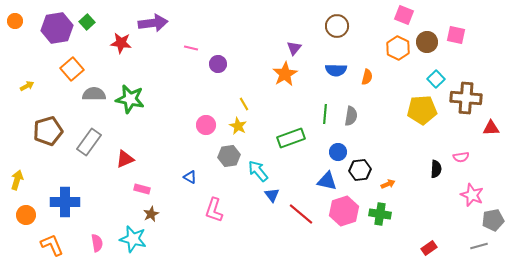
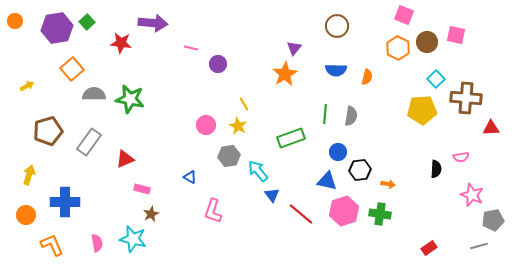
purple arrow at (153, 23): rotated 12 degrees clockwise
yellow arrow at (17, 180): moved 12 px right, 5 px up
orange arrow at (388, 184): rotated 32 degrees clockwise
pink L-shape at (214, 210): moved 1 px left, 1 px down
